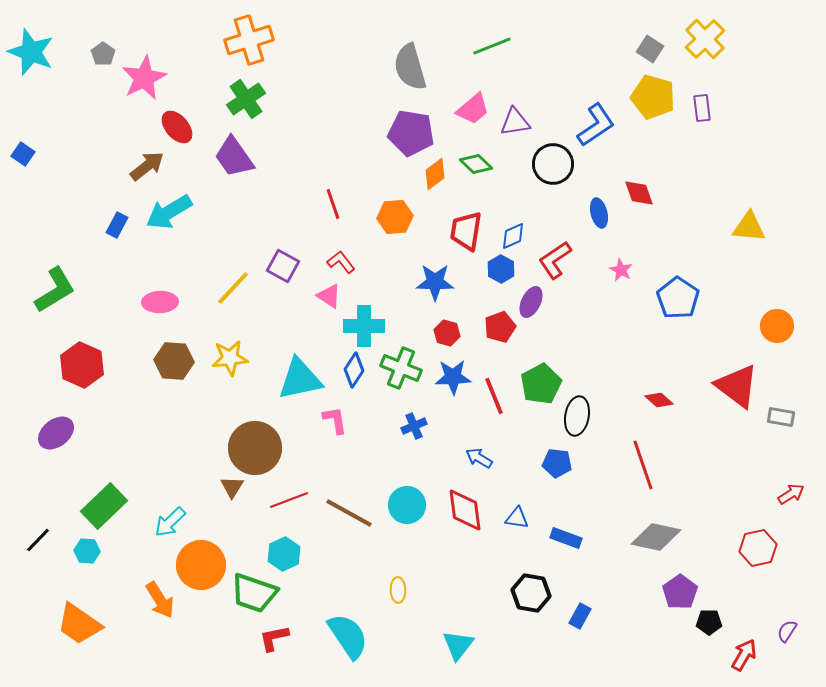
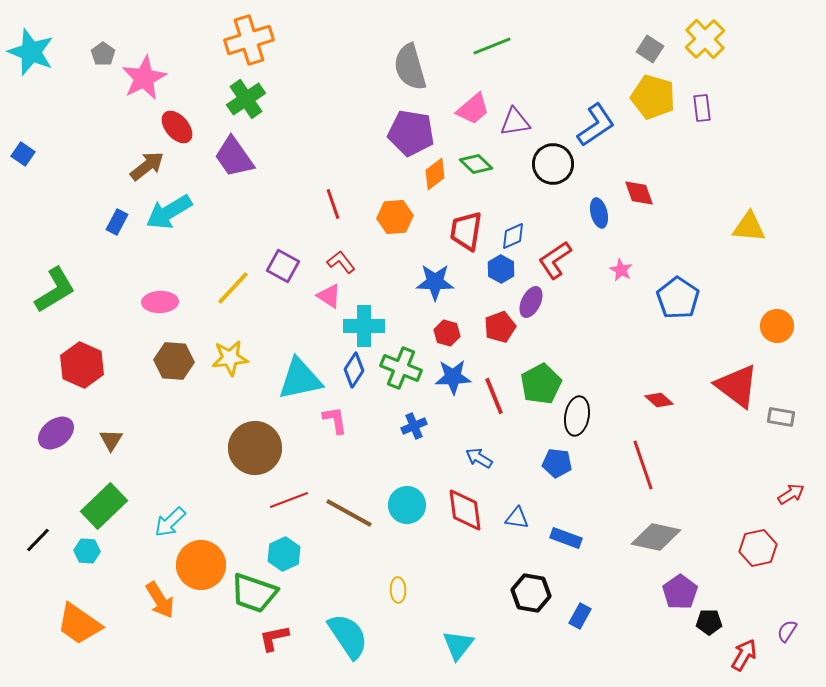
blue rectangle at (117, 225): moved 3 px up
brown triangle at (232, 487): moved 121 px left, 47 px up
